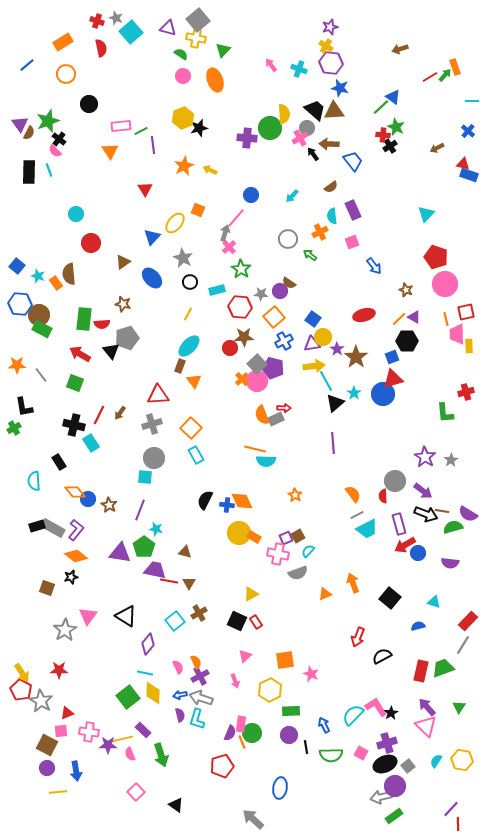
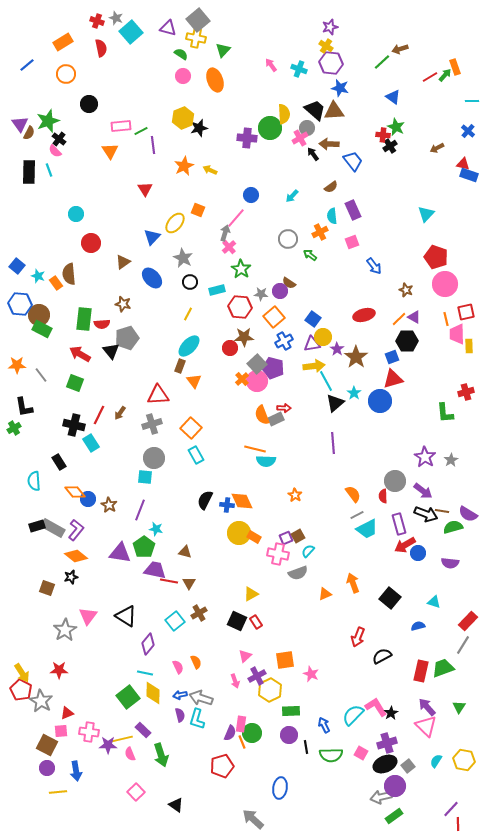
green line at (381, 107): moved 1 px right, 45 px up
blue circle at (383, 394): moved 3 px left, 7 px down
purple cross at (200, 676): moved 57 px right
yellow hexagon at (462, 760): moved 2 px right
